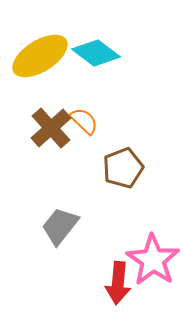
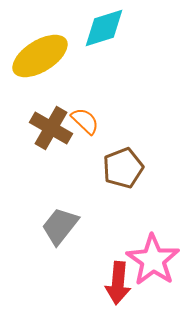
cyan diamond: moved 8 px right, 25 px up; rotated 54 degrees counterclockwise
orange semicircle: moved 1 px right
brown cross: rotated 18 degrees counterclockwise
